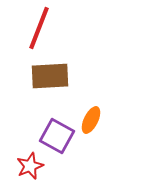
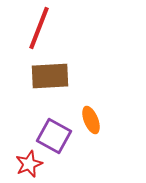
orange ellipse: rotated 48 degrees counterclockwise
purple square: moved 3 px left
red star: moved 1 px left, 2 px up
